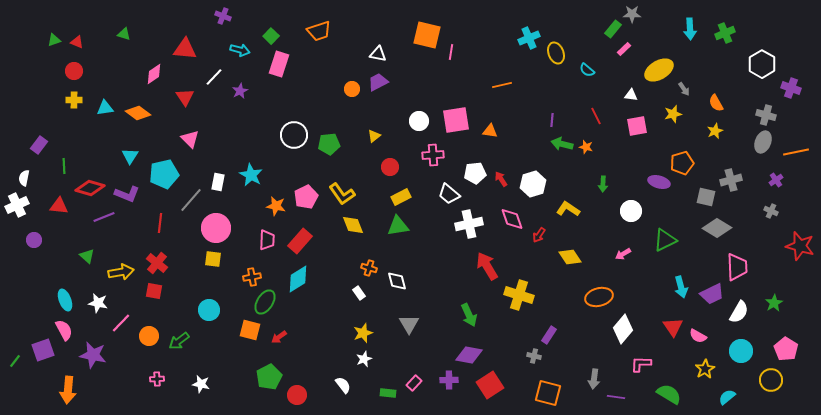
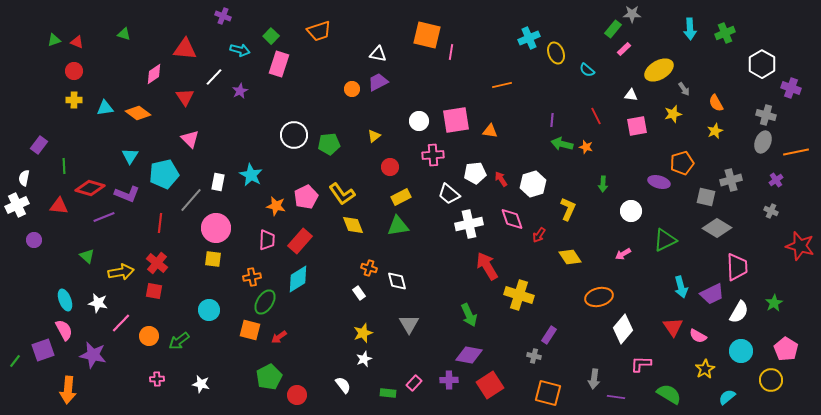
yellow L-shape at (568, 209): rotated 80 degrees clockwise
